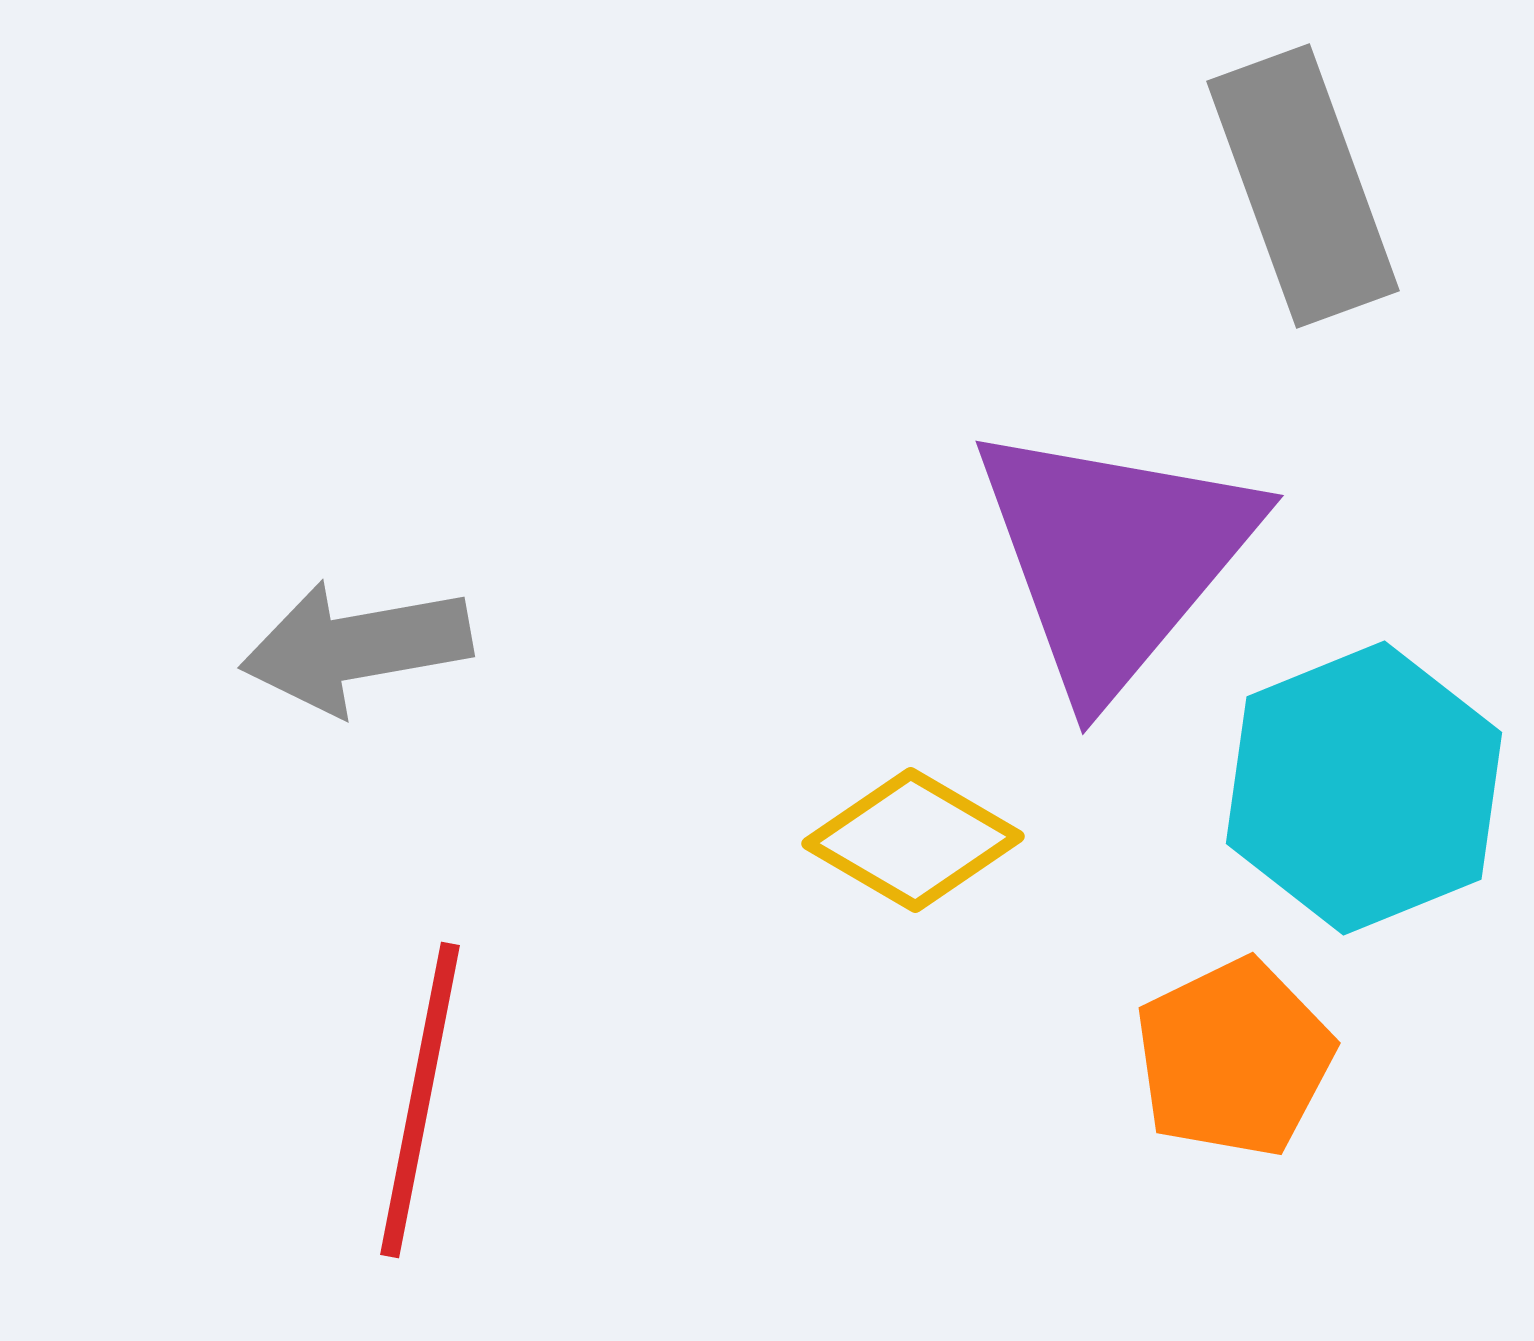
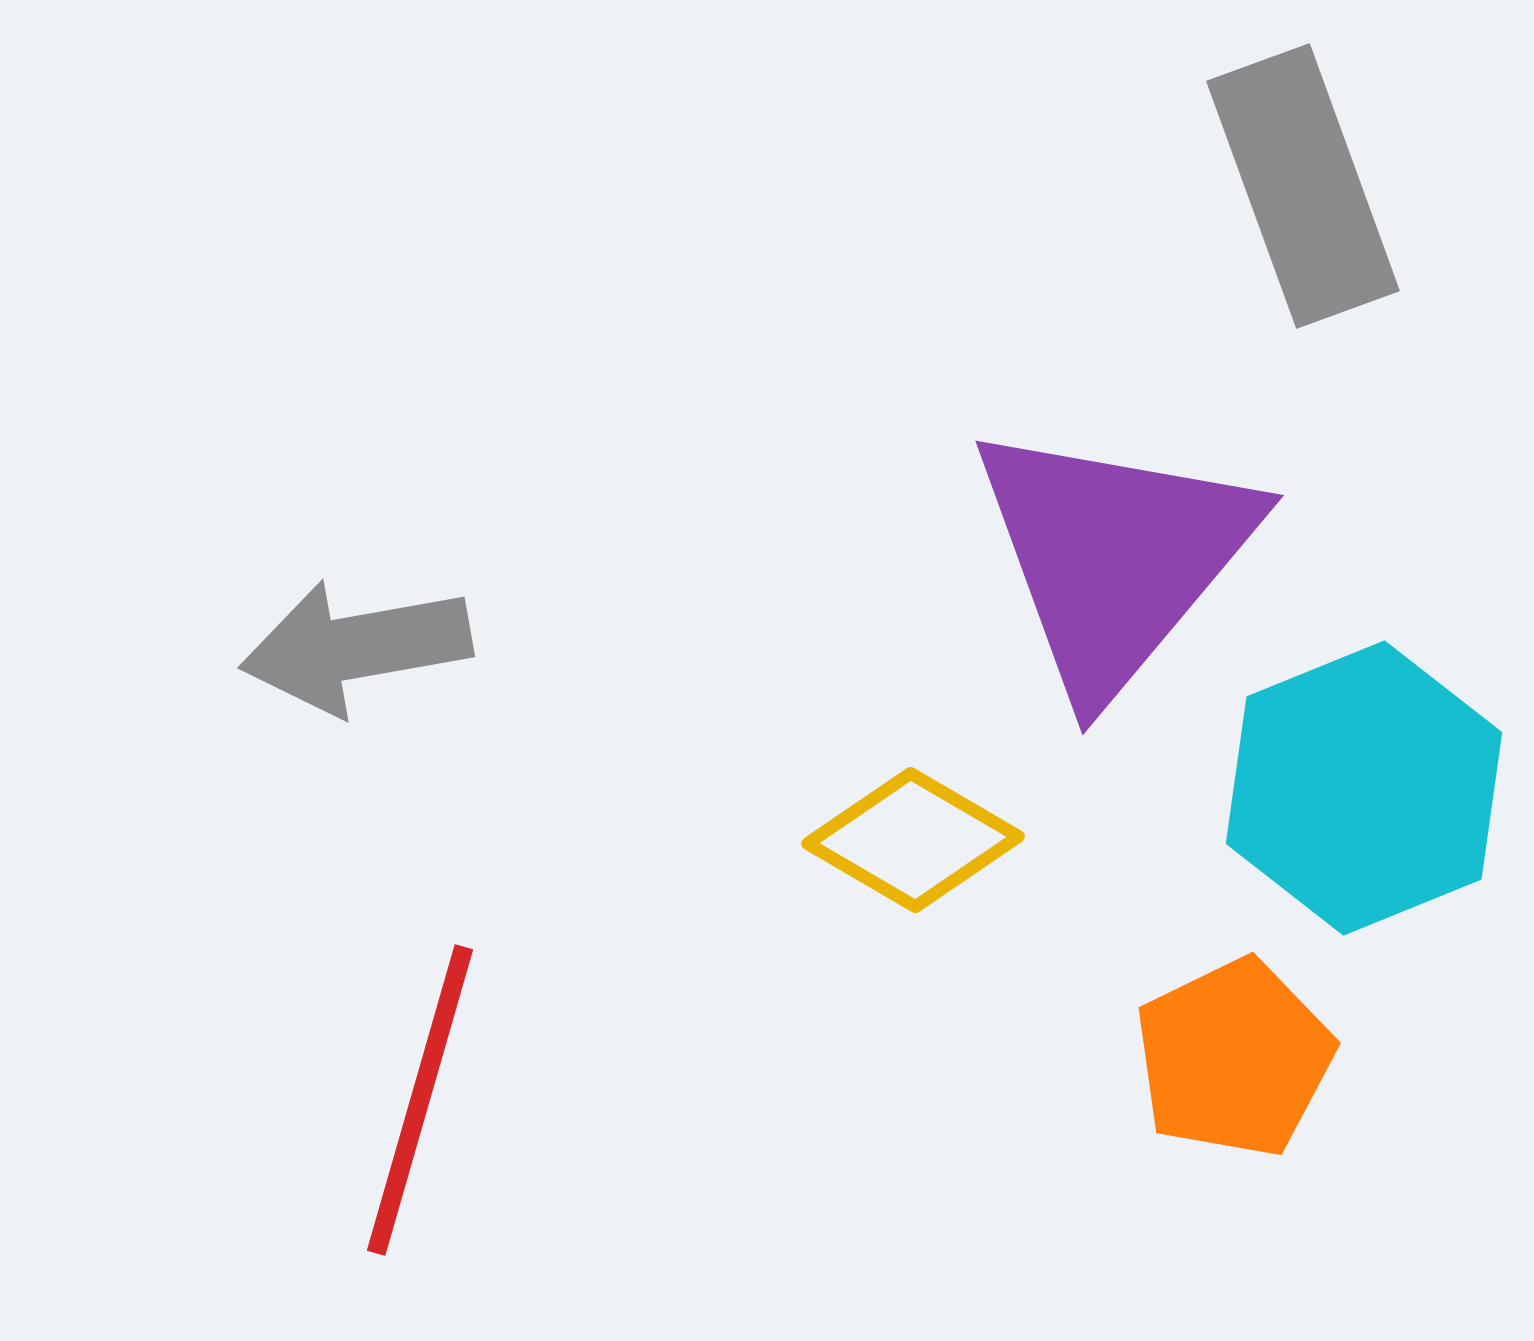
red line: rotated 5 degrees clockwise
